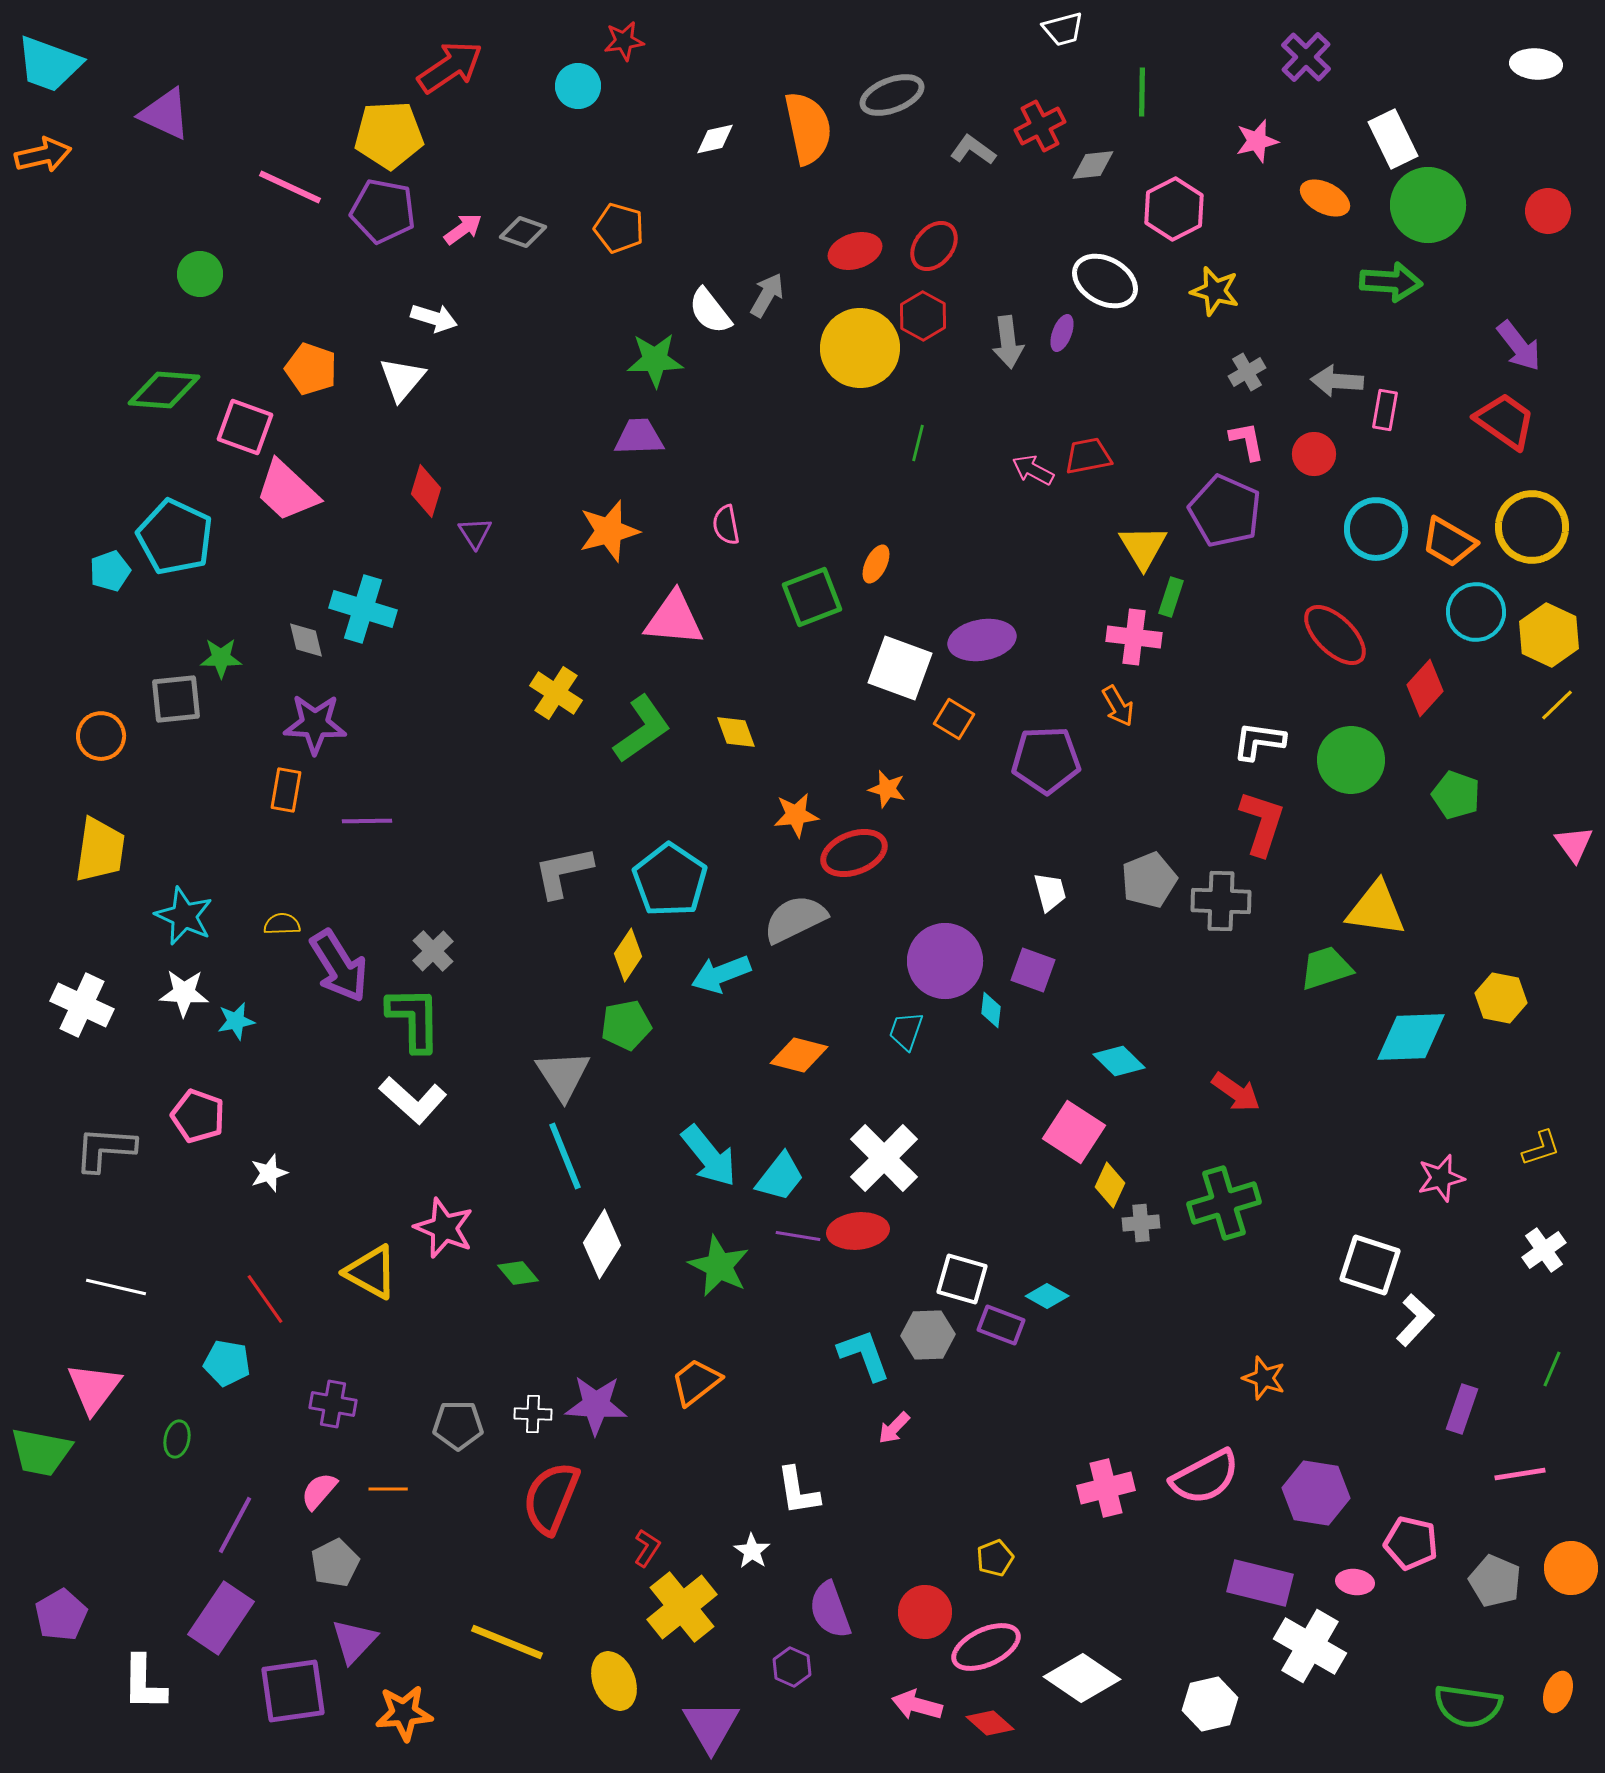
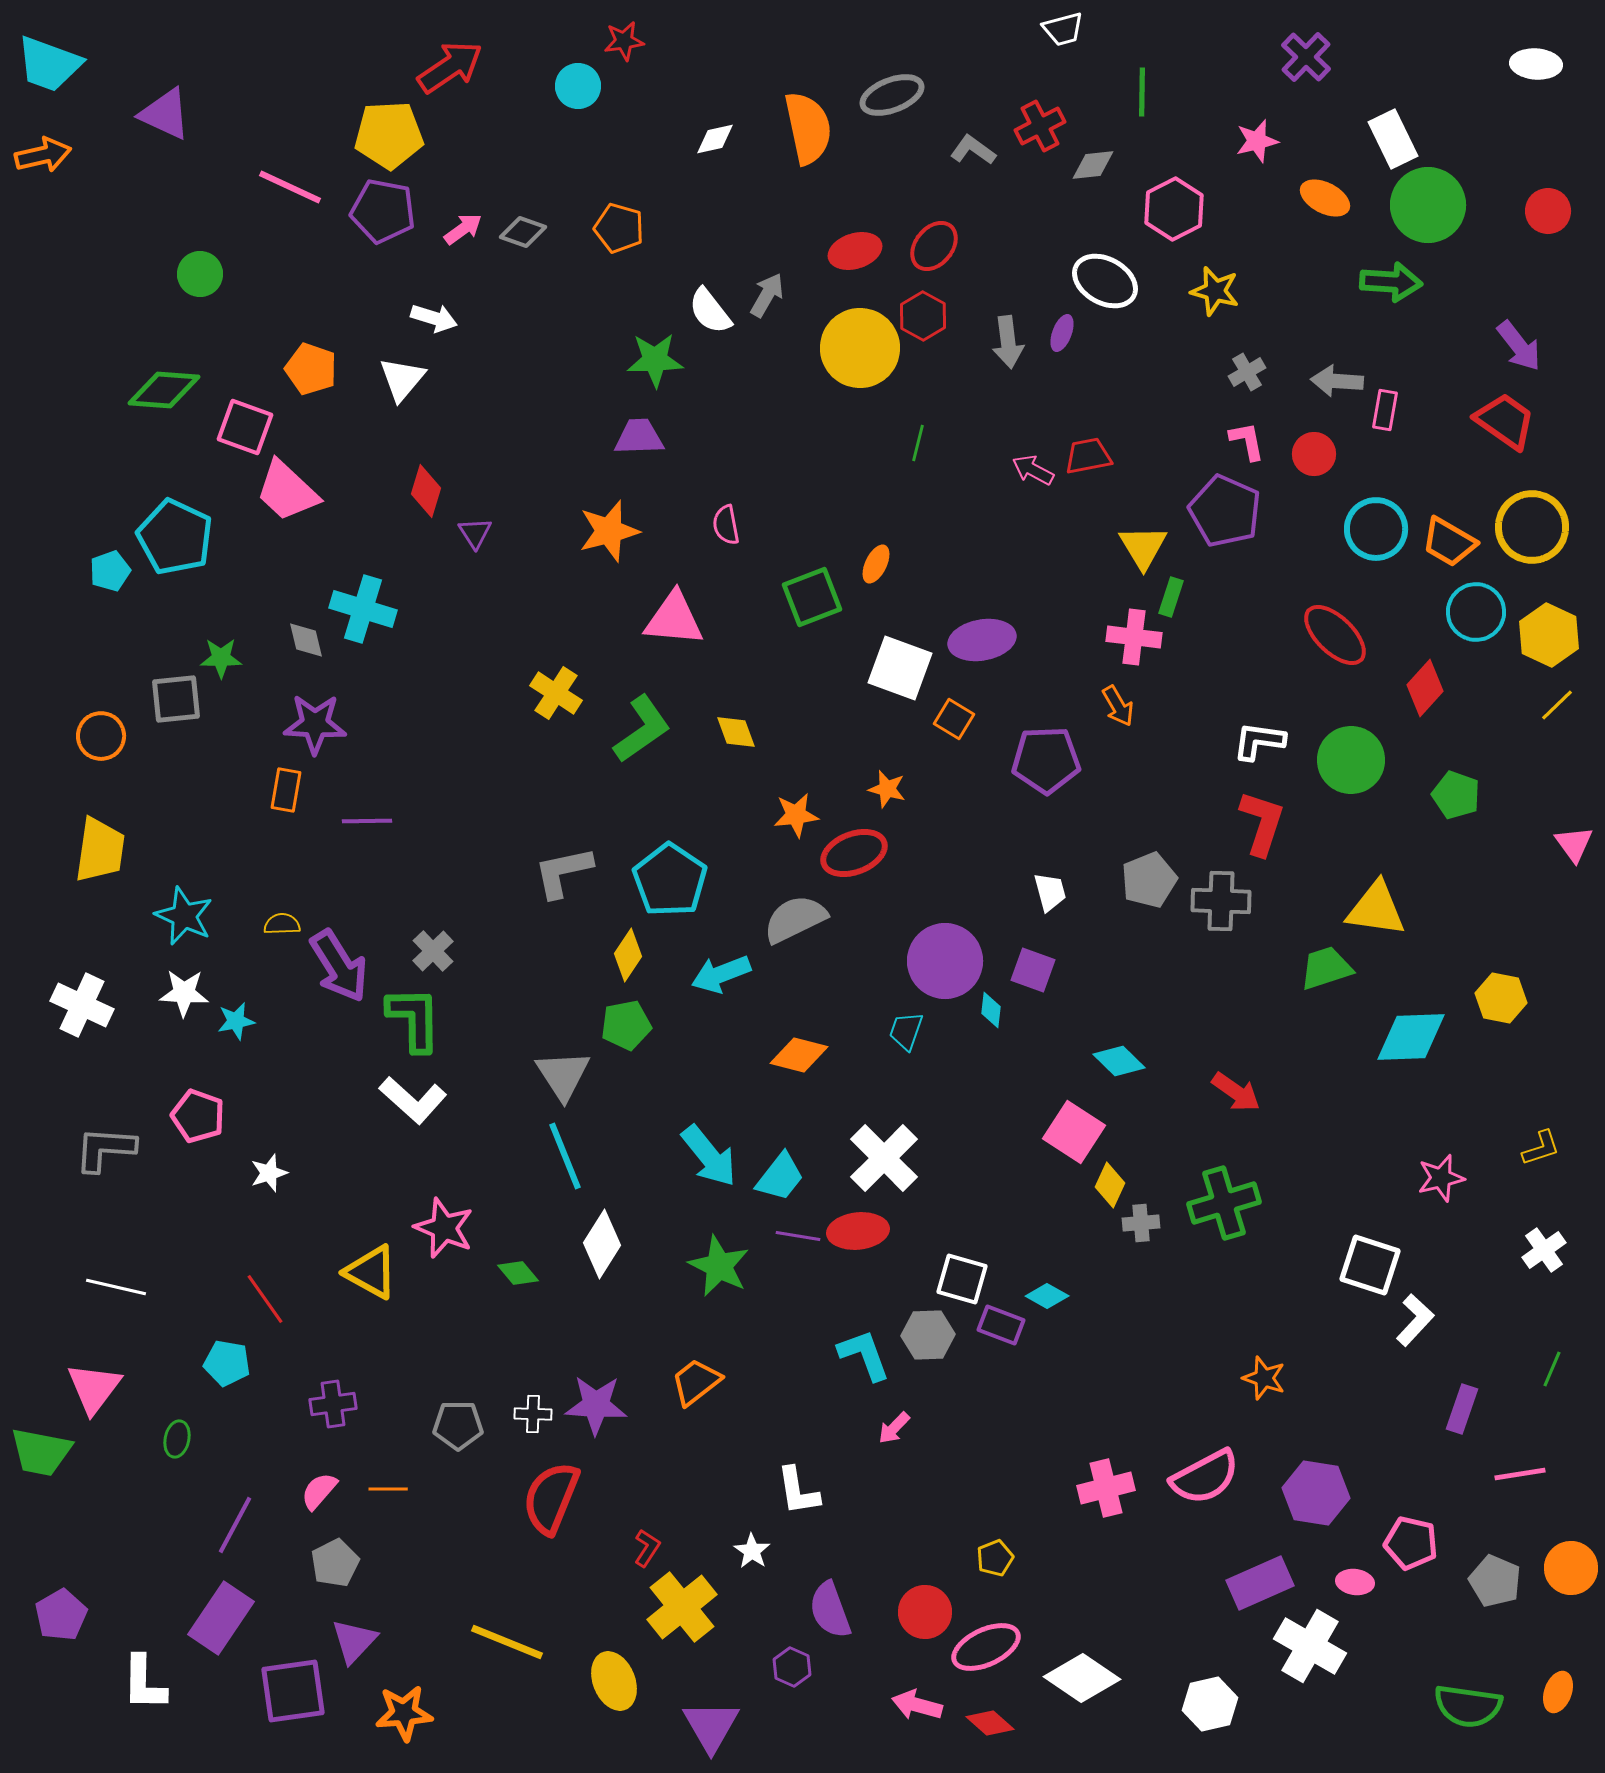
purple cross at (333, 1404): rotated 18 degrees counterclockwise
purple rectangle at (1260, 1583): rotated 38 degrees counterclockwise
